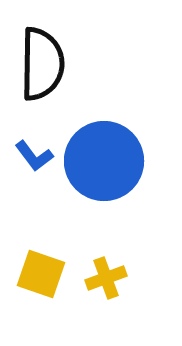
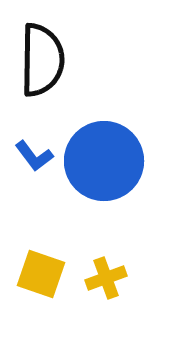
black semicircle: moved 4 px up
